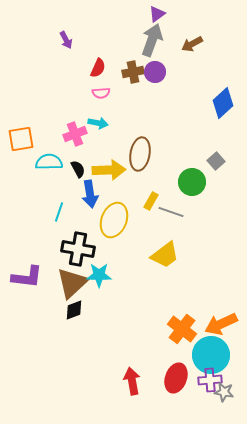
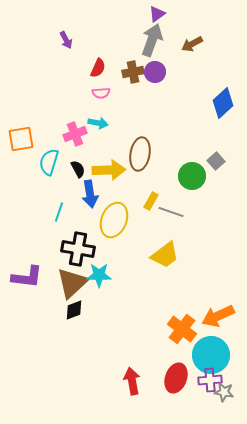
cyan semicircle: rotated 72 degrees counterclockwise
green circle: moved 6 px up
orange arrow: moved 3 px left, 8 px up
